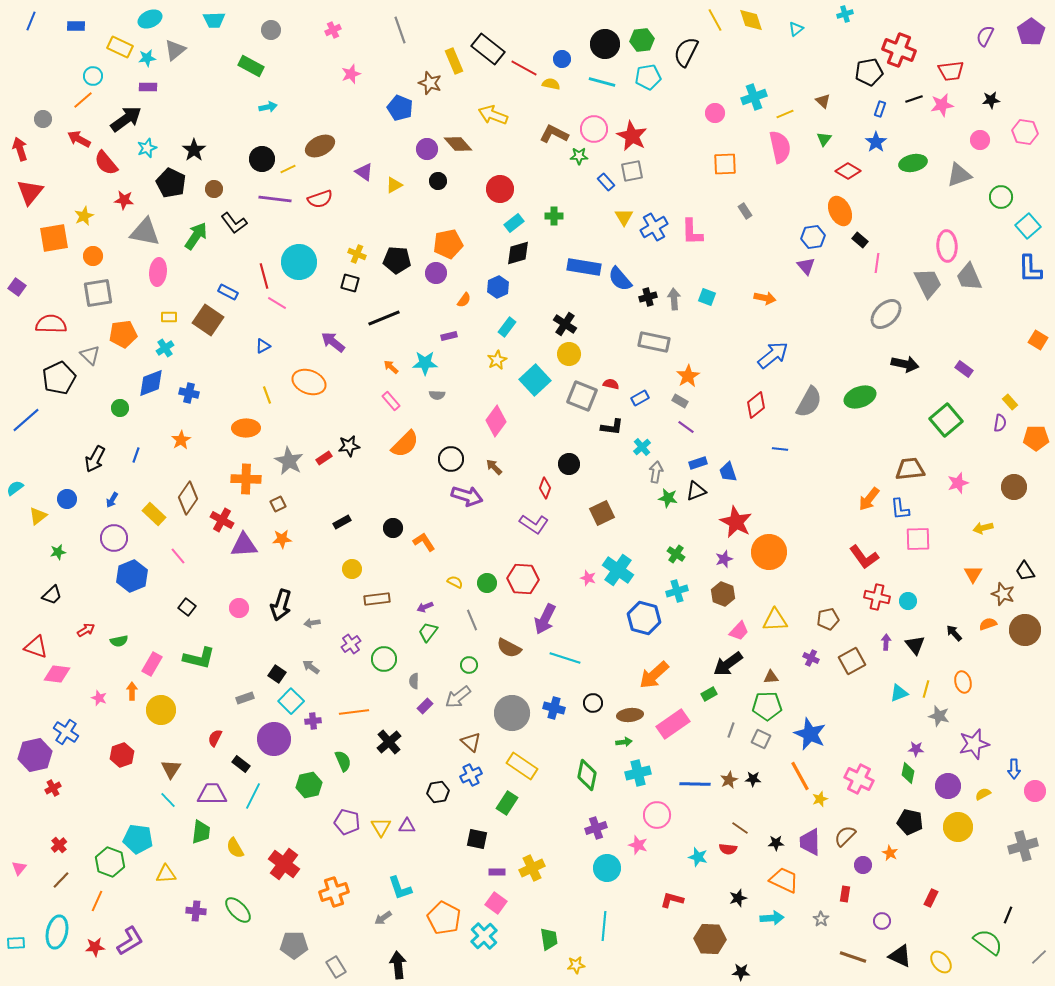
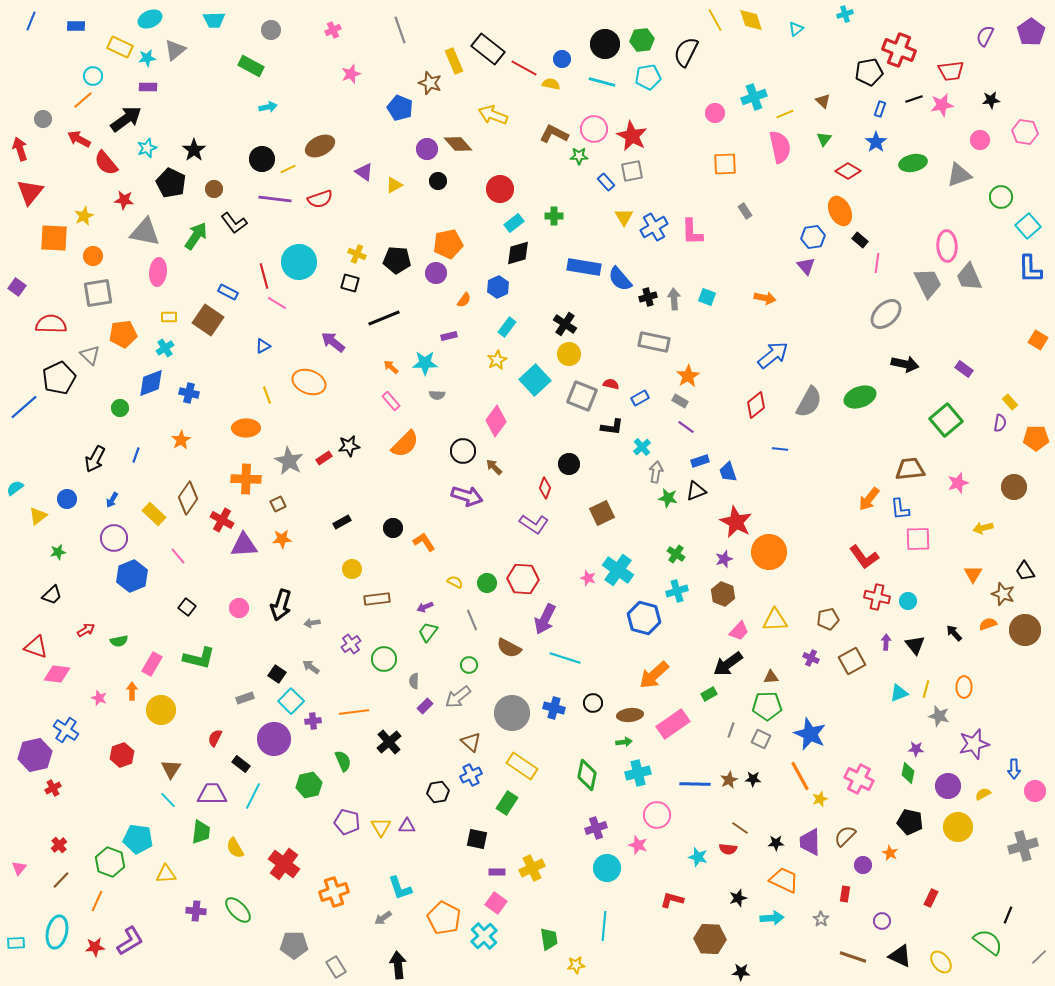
orange square at (54, 238): rotated 12 degrees clockwise
blue line at (26, 420): moved 2 px left, 13 px up
black circle at (451, 459): moved 12 px right, 8 px up
blue rectangle at (698, 463): moved 2 px right, 2 px up
orange ellipse at (963, 682): moved 1 px right, 5 px down; rotated 15 degrees clockwise
blue cross at (66, 732): moved 2 px up
